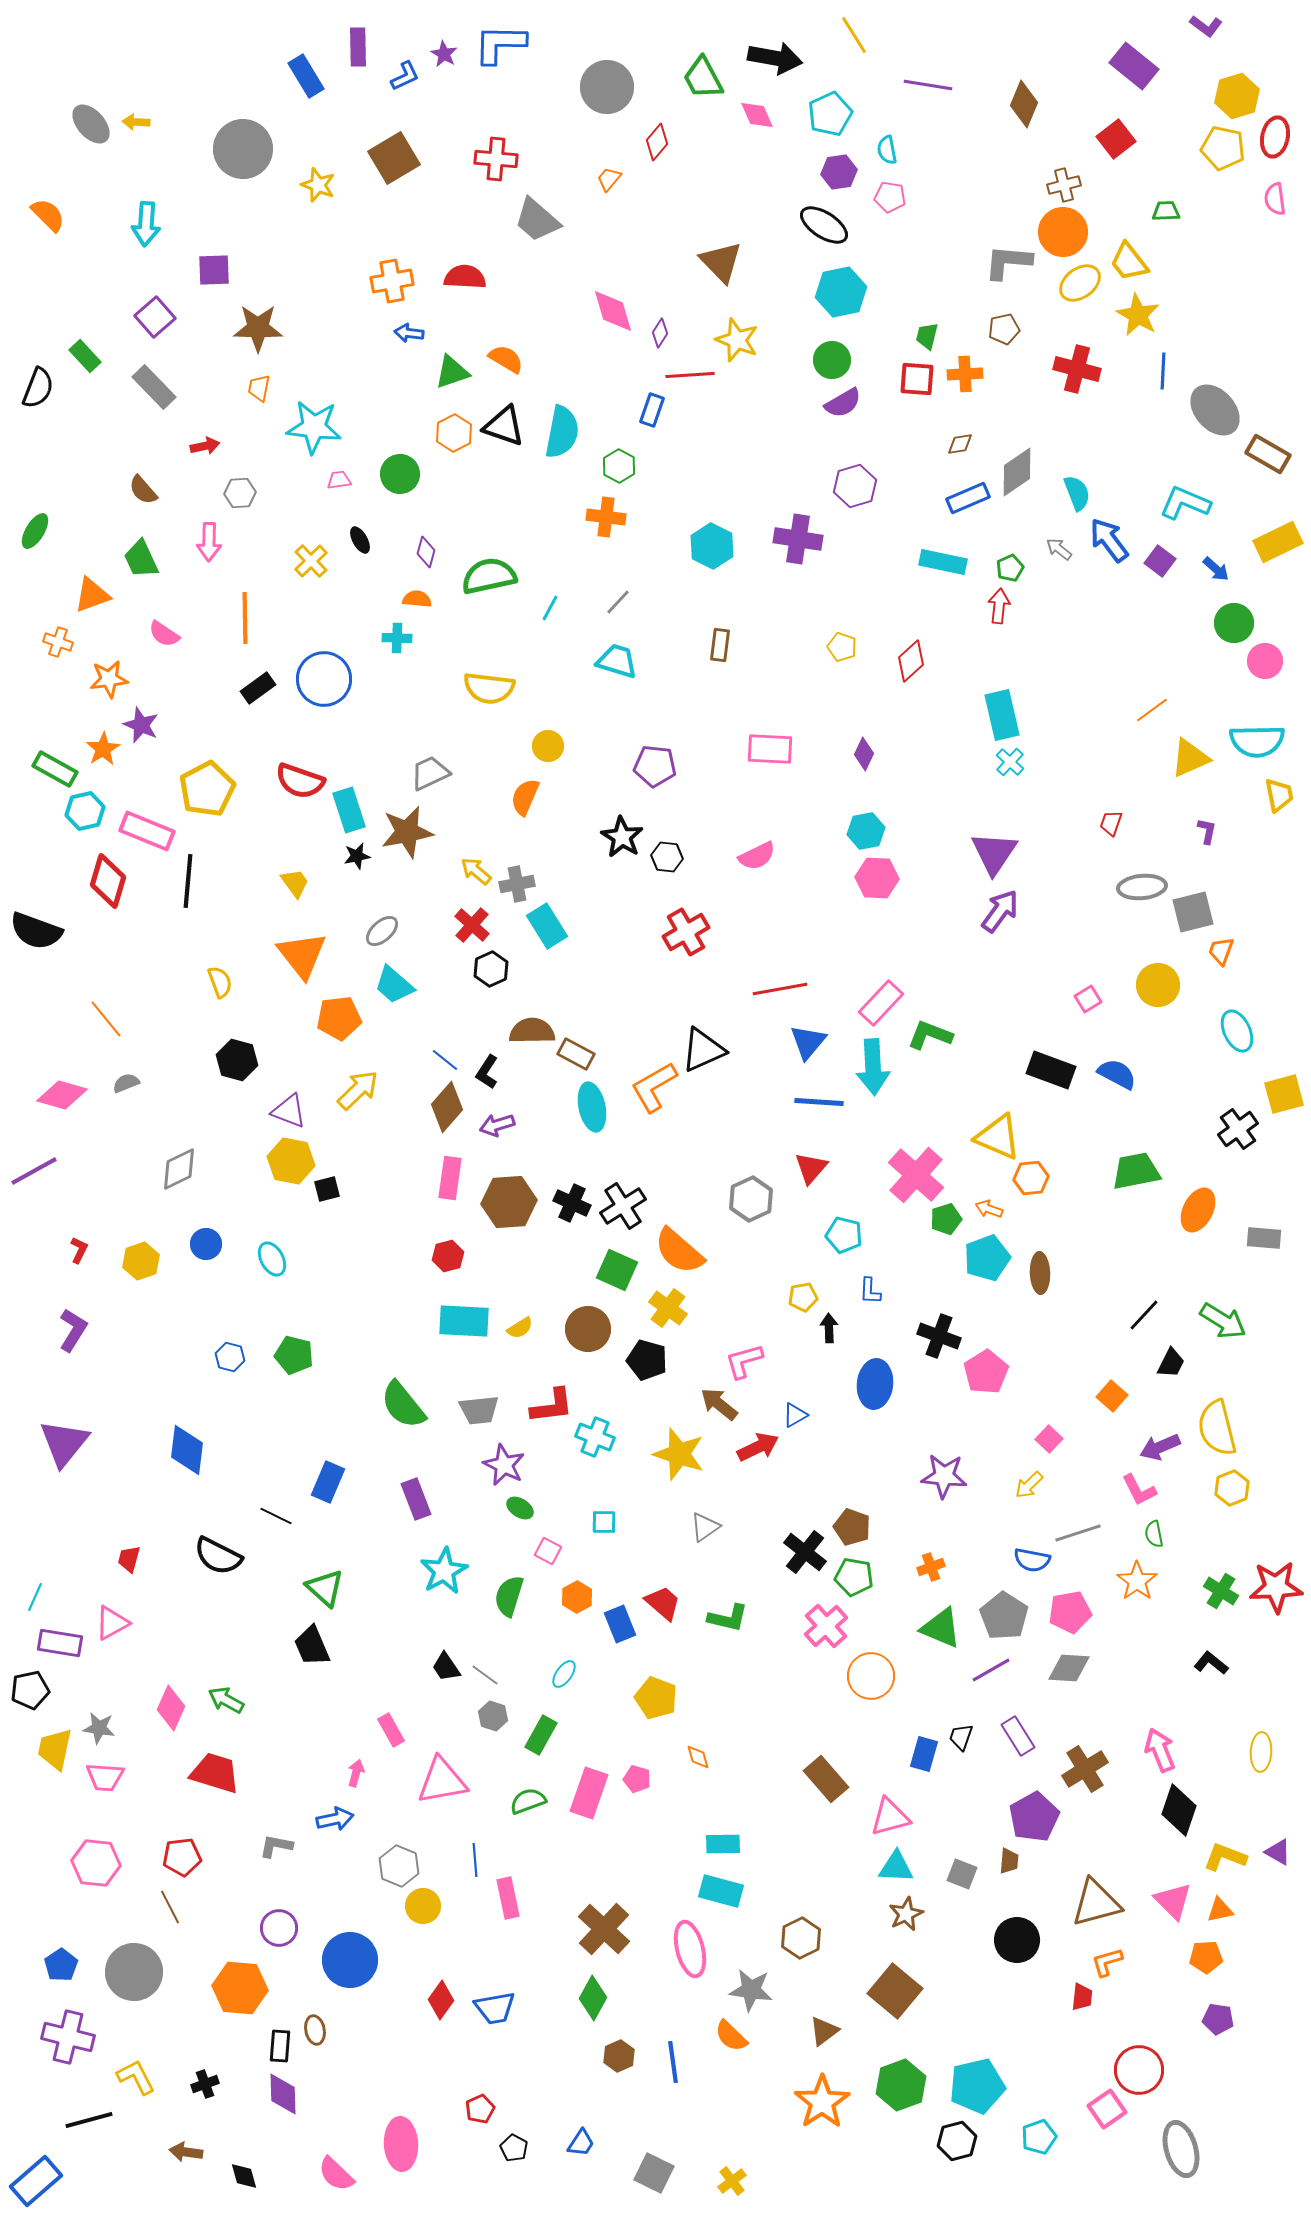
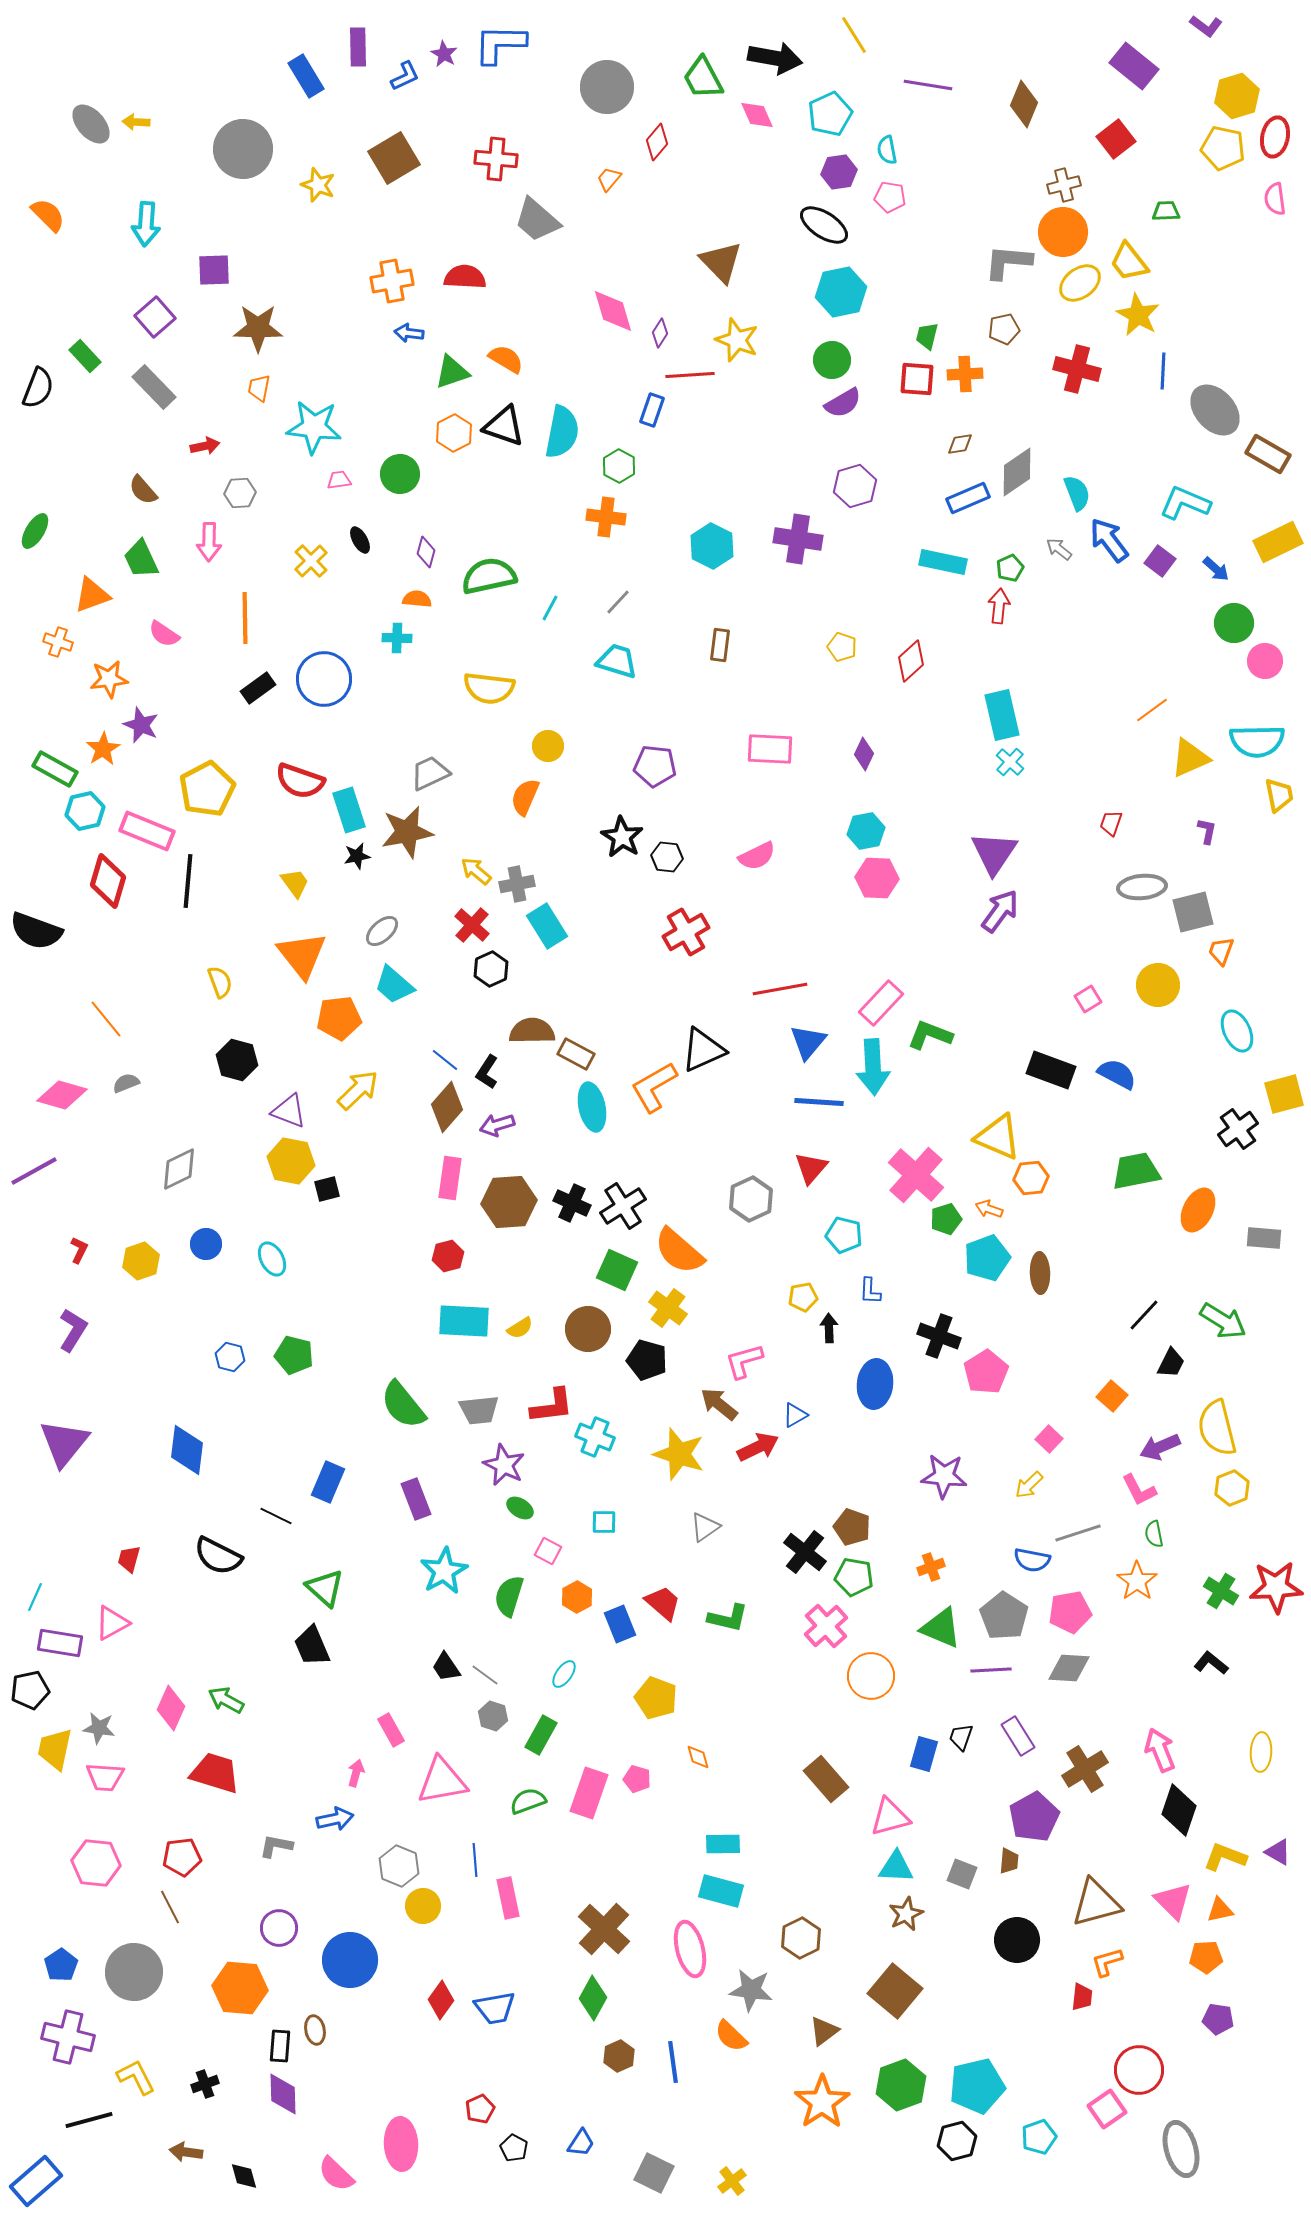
purple line at (991, 1670): rotated 27 degrees clockwise
